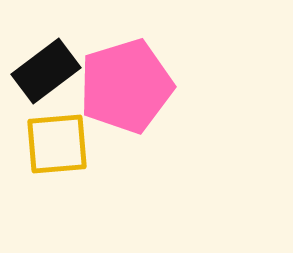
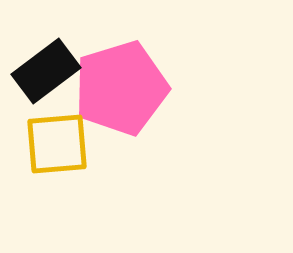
pink pentagon: moved 5 px left, 2 px down
